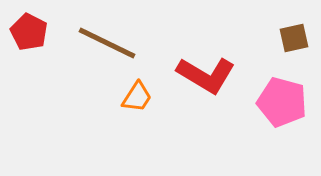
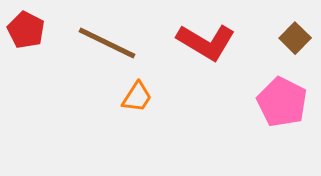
red pentagon: moved 3 px left, 2 px up
brown square: moved 1 px right; rotated 32 degrees counterclockwise
red L-shape: moved 33 px up
pink pentagon: rotated 12 degrees clockwise
